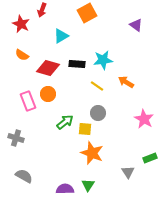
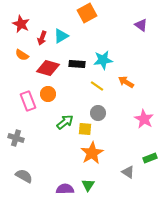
red arrow: moved 28 px down
purple triangle: moved 5 px right
orange star: rotated 20 degrees clockwise
gray triangle: rotated 24 degrees counterclockwise
